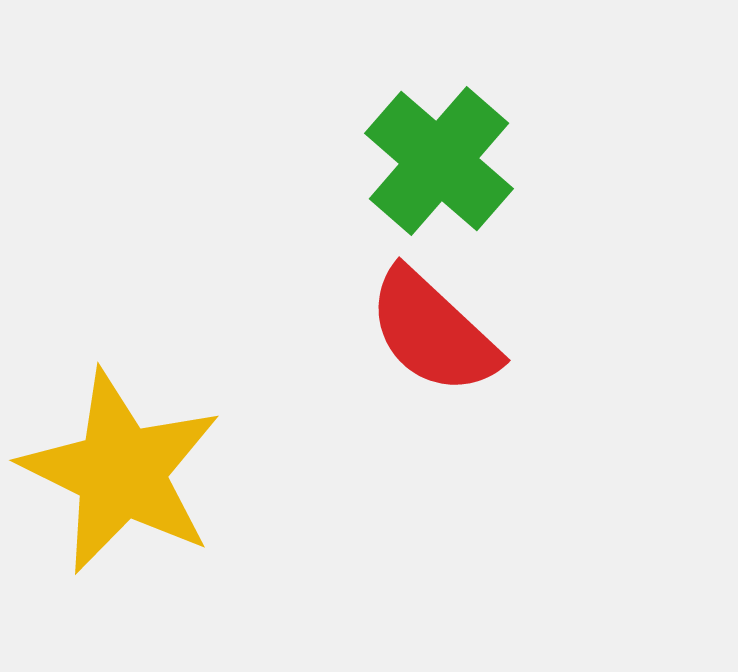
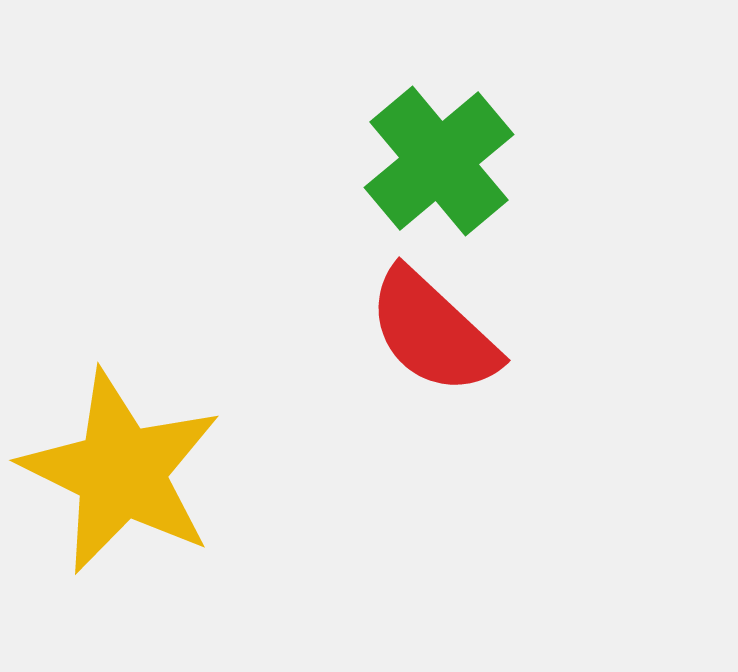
green cross: rotated 9 degrees clockwise
